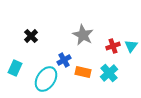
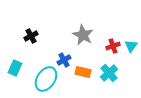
black cross: rotated 16 degrees clockwise
